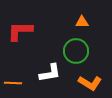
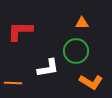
orange triangle: moved 1 px down
white L-shape: moved 2 px left, 5 px up
orange L-shape: moved 1 px right, 1 px up
